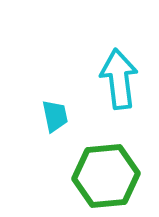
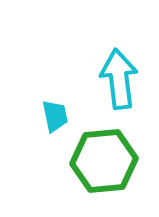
green hexagon: moved 2 px left, 15 px up
